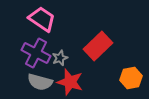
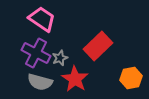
red star: moved 5 px right, 3 px up; rotated 16 degrees clockwise
